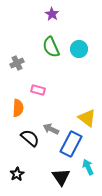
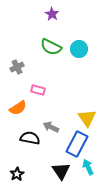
green semicircle: rotated 40 degrees counterclockwise
gray cross: moved 4 px down
orange semicircle: rotated 54 degrees clockwise
yellow triangle: rotated 18 degrees clockwise
gray arrow: moved 2 px up
black semicircle: rotated 30 degrees counterclockwise
blue rectangle: moved 6 px right
black triangle: moved 6 px up
